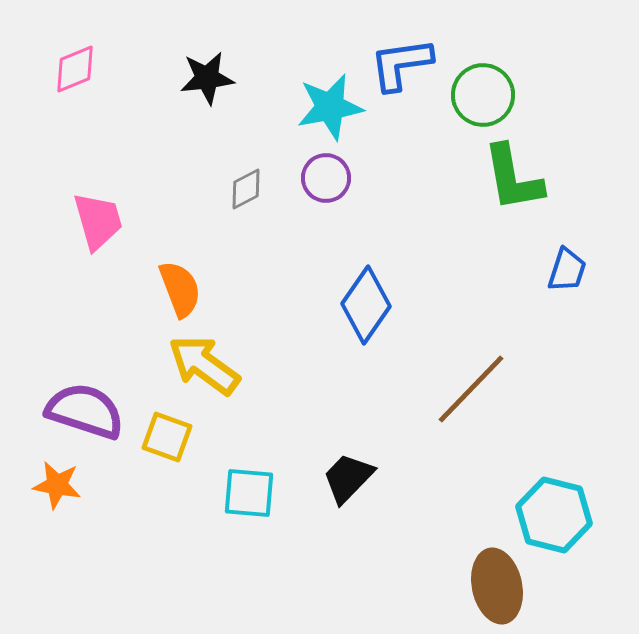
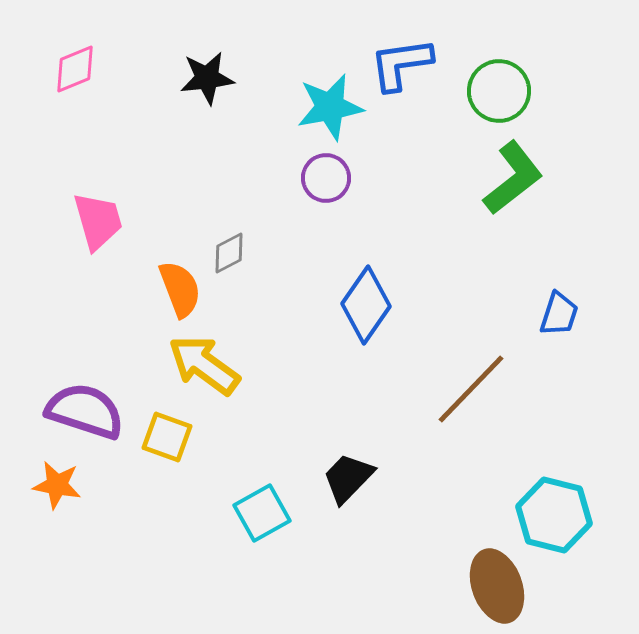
green circle: moved 16 px right, 4 px up
green L-shape: rotated 118 degrees counterclockwise
gray diamond: moved 17 px left, 64 px down
blue trapezoid: moved 8 px left, 44 px down
cyan square: moved 13 px right, 20 px down; rotated 34 degrees counterclockwise
brown ellipse: rotated 8 degrees counterclockwise
